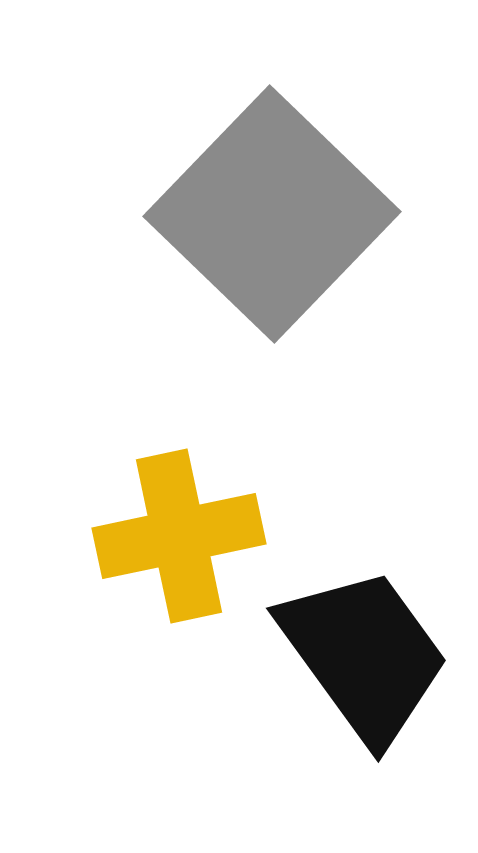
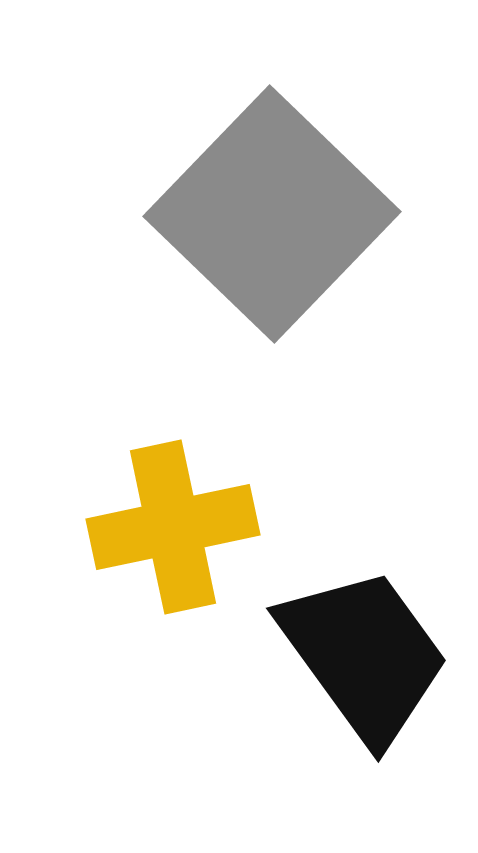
yellow cross: moved 6 px left, 9 px up
